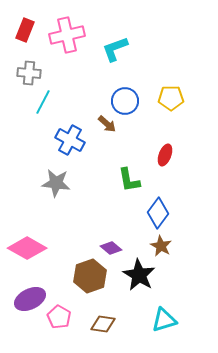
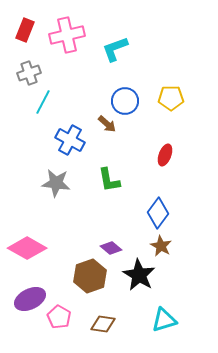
gray cross: rotated 25 degrees counterclockwise
green L-shape: moved 20 px left
